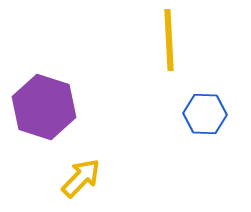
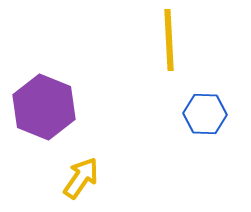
purple hexagon: rotated 4 degrees clockwise
yellow arrow: rotated 9 degrees counterclockwise
